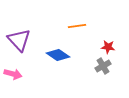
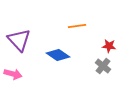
red star: moved 1 px right, 1 px up
gray cross: rotated 21 degrees counterclockwise
